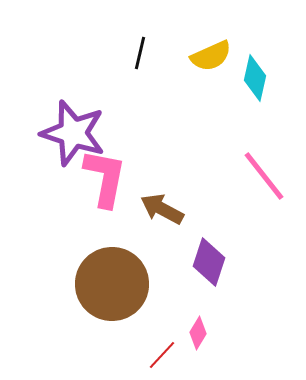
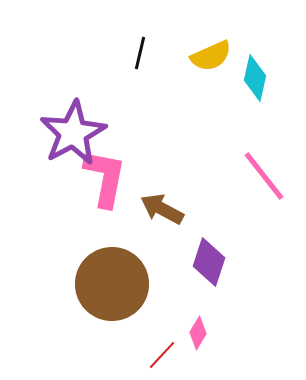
purple star: rotated 26 degrees clockwise
